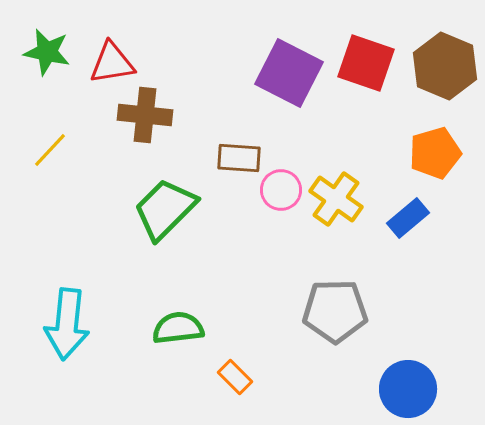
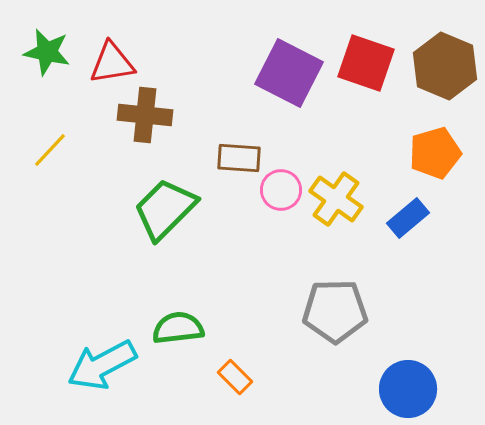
cyan arrow: moved 35 px right, 41 px down; rotated 56 degrees clockwise
